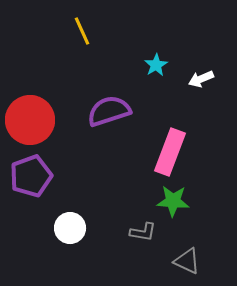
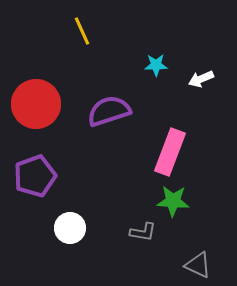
cyan star: rotated 30 degrees clockwise
red circle: moved 6 px right, 16 px up
purple pentagon: moved 4 px right
gray triangle: moved 11 px right, 4 px down
